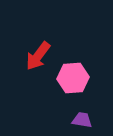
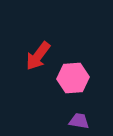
purple trapezoid: moved 3 px left, 1 px down
